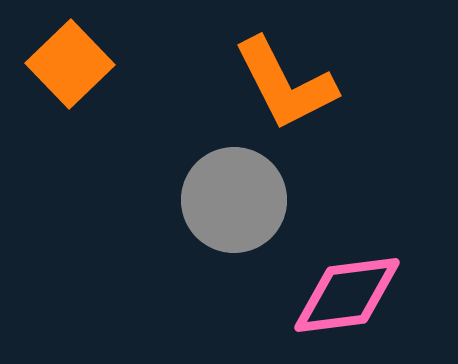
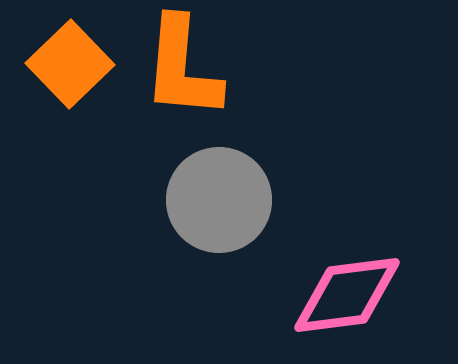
orange L-shape: moved 103 px left, 16 px up; rotated 32 degrees clockwise
gray circle: moved 15 px left
